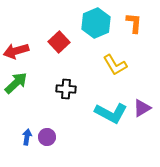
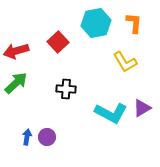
cyan hexagon: rotated 12 degrees clockwise
red square: moved 1 px left
yellow L-shape: moved 10 px right, 3 px up
